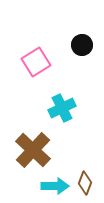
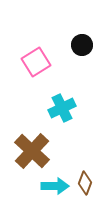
brown cross: moved 1 px left, 1 px down
